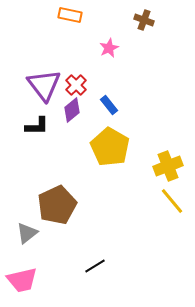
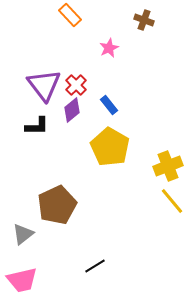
orange rectangle: rotated 35 degrees clockwise
gray triangle: moved 4 px left, 1 px down
